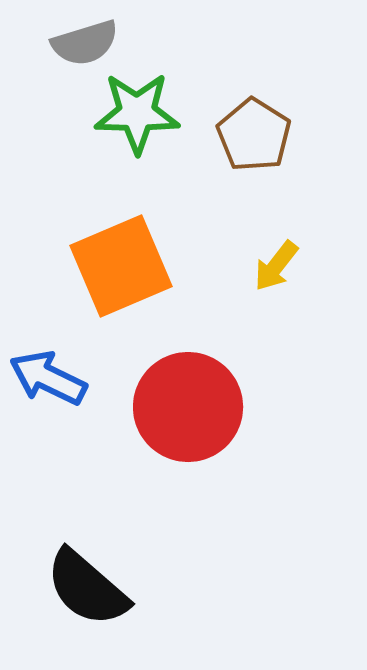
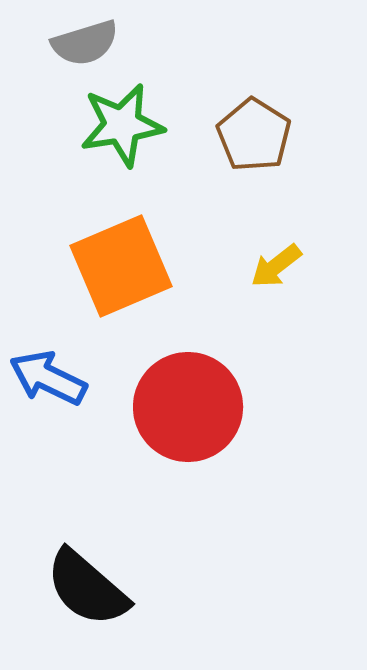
green star: moved 15 px left, 12 px down; rotated 10 degrees counterclockwise
yellow arrow: rotated 14 degrees clockwise
